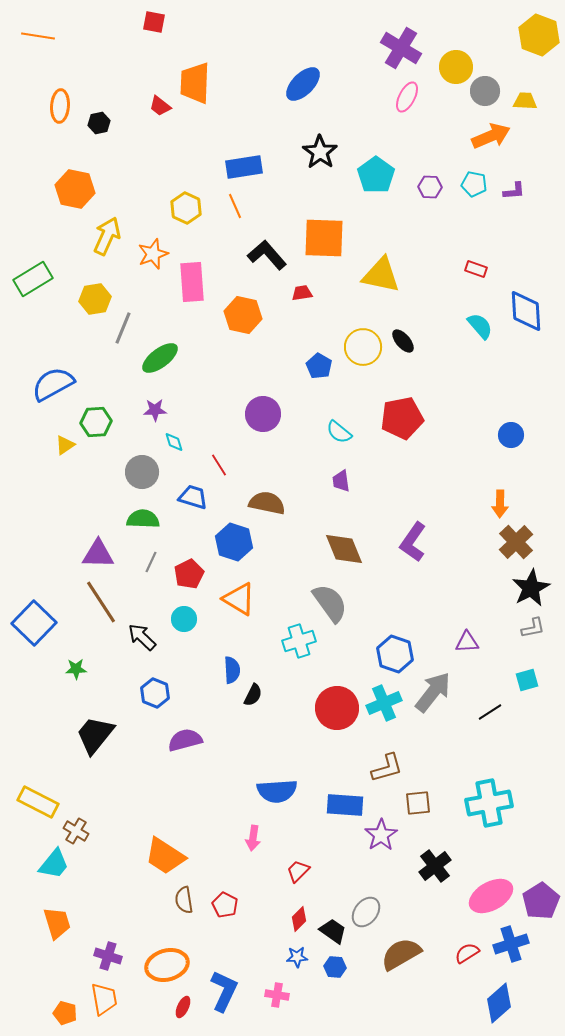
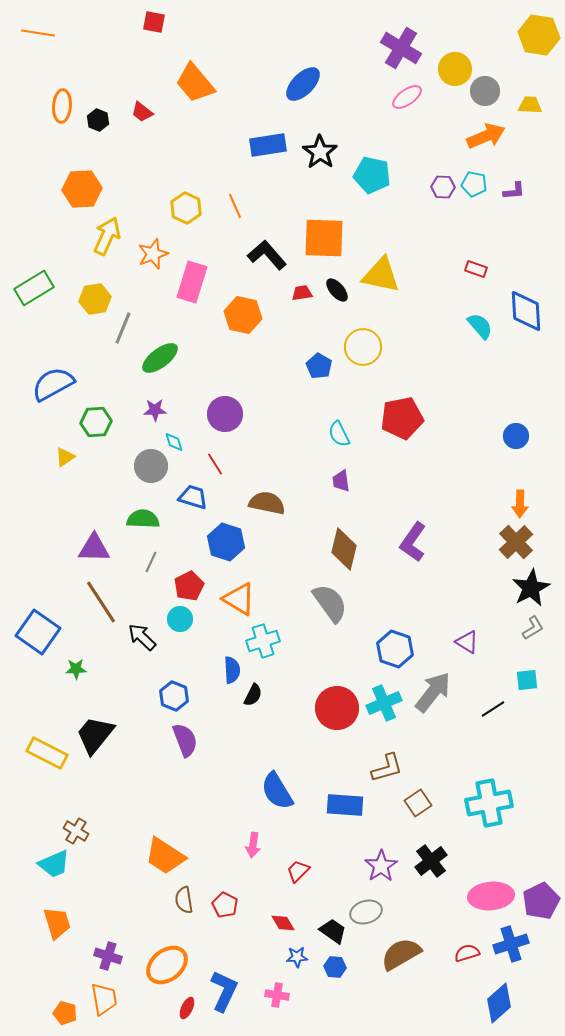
yellow hexagon at (539, 35): rotated 12 degrees counterclockwise
orange line at (38, 36): moved 3 px up
yellow circle at (456, 67): moved 1 px left, 2 px down
orange trapezoid at (195, 83): rotated 42 degrees counterclockwise
pink ellipse at (407, 97): rotated 28 degrees clockwise
yellow trapezoid at (525, 101): moved 5 px right, 4 px down
orange ellipse at (60, 106): moved 2 px right
red trapezoid at (160, 106): moved 18 px left, 6 px down
black hexagon at (99, 123): moved 1 px left, 3 px up; rotated 25 degrees counterclockwise
orange arrow at (491, 136): moved 5 px left
blue rectangle at (244, 167): moved 24 px right, 22 px up
cyan pentagon at (376, 175): moved 4 px left; rotated 24 degrees counterclockwise
purple hexagon at (430, 187): moved 13 px right
orange hexagon at (75, 189): moved 7 px right; rotated 15 degrees counterclockwise
green rectangle at (33, 279): moved 1 px right, 9 px down
pink rectangle at (192, 282): rotated 21 degrees clockwise
black ellipse at (403, 341): moved 66 px left, 51 px up
purple circle at (263, 414): moved 38 px left
cyan semicircle at (339, 432): moved 2 px down; rotated 24 degrees clockwise
blue circle at (511, 435): moved 5 px right, 1 px down
yellow triangle at (65, 445): moved 12 px down
red line at (219, 465): moved 4 px left, 1 px up
gray circle at (142, 472): moved 9 px right, 6 px up
orange arrow at (500, 504): moved 20 px right
blue hexagon at (234, 542): moved 8 px left
brown diamond at (344, 549): rotated 36 degrees clockwise
purple triangle at (98, 554): moved 4 px left, 6 px up
red pentagon at (189, 574): moved 12 px down
cyan circle at (184, 619): moved 4 px left
blue square at (34, 623): moved 4 px right, 9 px down; rotated 9 degrees counterclockwise
gray L-shape at (533, 628): rotated 20 degrees counterclockwise
cyan cross at (299, 641): moved 36 px left
purple triangle at (467, 642): rotated 35 degrees clockwise
blue hexagon at (395, 654): moved 5 px up
cyan square at (527, 680): rotated 10 degrees clockwise
blue hexagon at (155, 693): moved 19 px right, 3 px down
black line at (490, 712): moved 3 px right, 3 px up
purple semicircle at (185, 740): rotated 84 degrees clockwise
blue semicircle at (277, 791): rotated 63 degrees clockwise
yellow rectangle at (38, 802): moved 9 px right, 49 px up
brown square at (418, 803): rotated 28 degrees counterclockwise
purple star at (381, 835): moved 31 px down
pink arrow at (253, 838): moved 7 px down
cyan trapezoid at (54, 864): rotated 28 degrees clockwise
black cross at (435, 866): moved 4 px left, 5 px up
pink ellipse at (491, 896): rotated 24 degrees clockwise
purple pentagon at (541, 901): rotated 6 degrees clockwise
gray ellipse at (366, 912): rotated 36 degrees clockwise
red diamond at (299, 919): moved 16 px left, 4 px down; rotated 75 degrees counterclockwise
red semicircle at (467, 953): rotated 15 degrees clockwise
orange ellipse at (167, 965): rotated 24 degrees counterclockwise
red ellipse at (183, 1007): moved 4 px right, 1 px down
